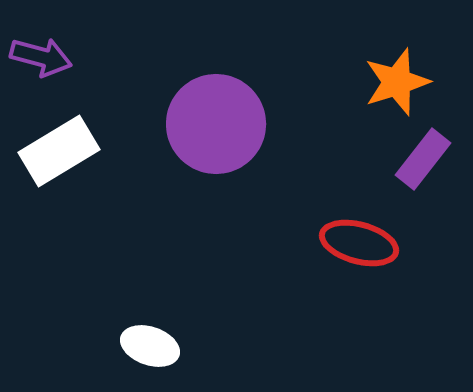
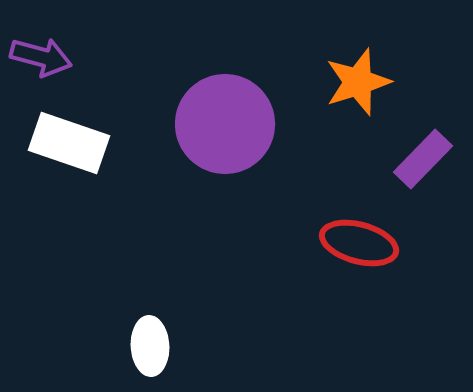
orange star: moved 39 px left
purple circle: moved 9 px right
white rectangle: moved 10 px right, 8 px up; rotated 50 degrees clockwise
purple rectangle: rotated 6 degrees clockwise
white ellipse: rotated 68 degrees clockwise
